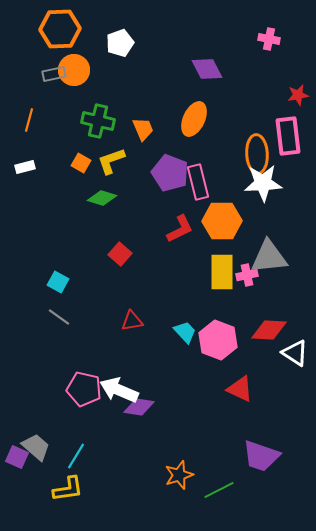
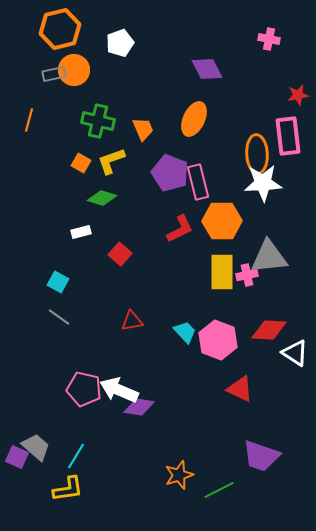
orange hexagon at (60, 29): rotated 12 degrees counterclockwise
white rectangle at (25, 167): moved 56 px right, 65 px down
